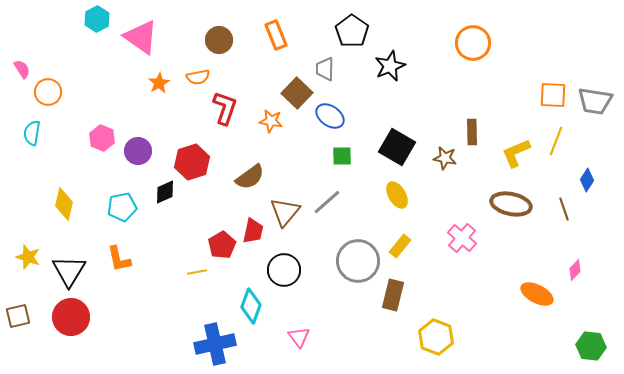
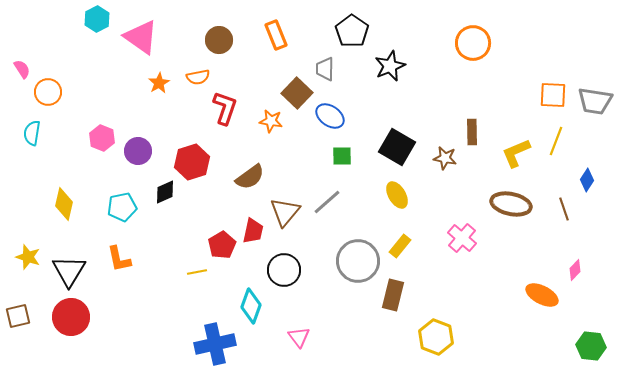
orange ellipse at (537, 294): moved 5 px right, 1 px down
